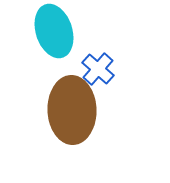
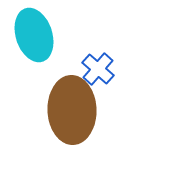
cyan ellipse: moved 20 px left, 4 px down
